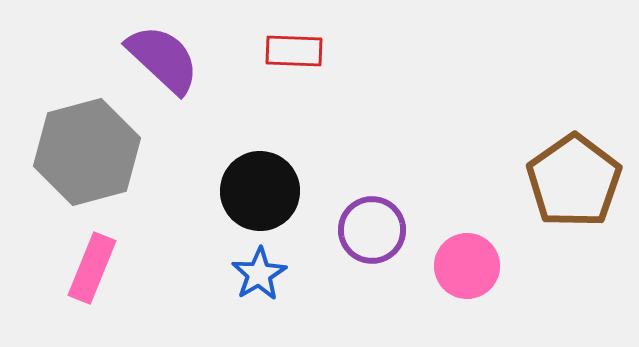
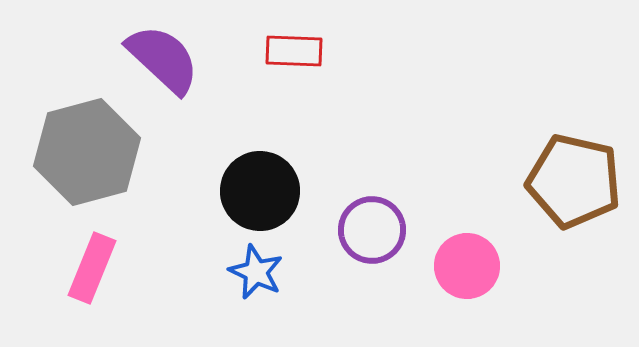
brown pentagon: rotated 24 degrees counterclockwise
blue star: moved 3 px left, 2 px up; rotated 16 degrees counterclockwise
